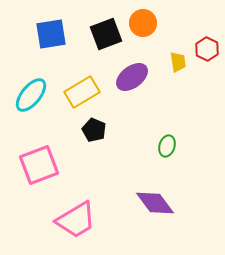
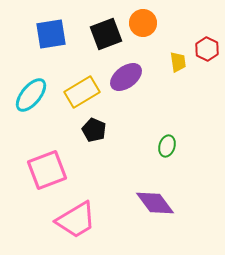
purple ellipse: moved 6 px left
pink square: moved 8 px right, 5 px down
